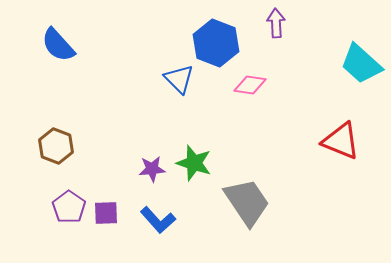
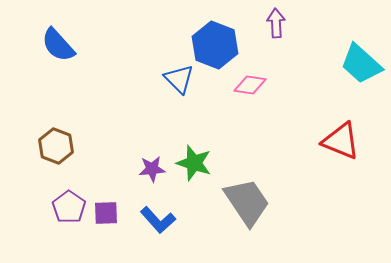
blue hexagon: moved 1 px left, 2 px down
